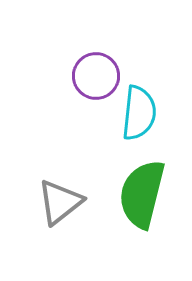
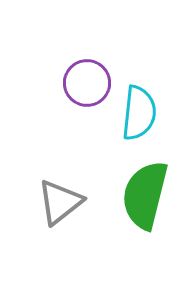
purple circle: moved 9 px left, 7 px down
green semicircle: moved 3 px right, 1 px down
